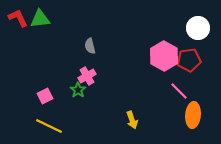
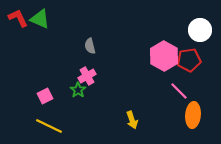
green triangle: rotated 30 degrees clockwise
white circle: moved 2 px right, 2 px down
